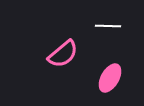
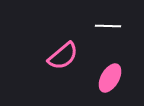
pink semicircle: moved 2 px down
